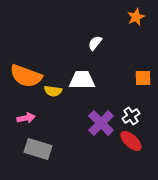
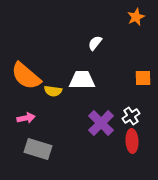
orange semicircle: rotated 20 degrees clockwise
red ellipse: moved 1 px right; rotated 45 degrees clockwise
